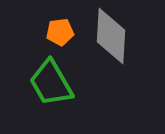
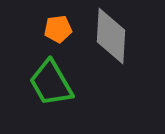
orange pentagon: moved 2 px left, 3 px up
